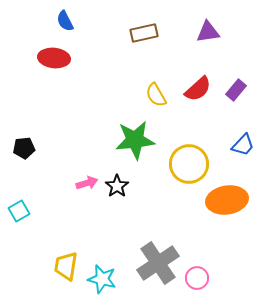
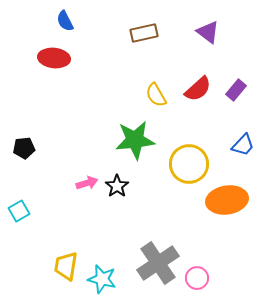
purple triangle: rotated 45 degrees clockwise
